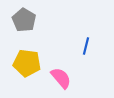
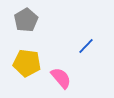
gray pentagon: moved 2 px right; rotated 10 degrees clockwise
blue line: rotated 30 degrees clockwise
